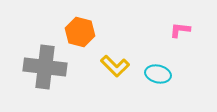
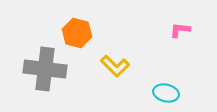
orange hexagon: moved 3 px left, 1 px down
gray cross: moved 2 px down
cyan ellipse: moved 8 px right, 19 px down
